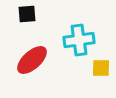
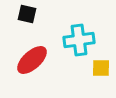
black square: rotated 18 degrees clockwise
